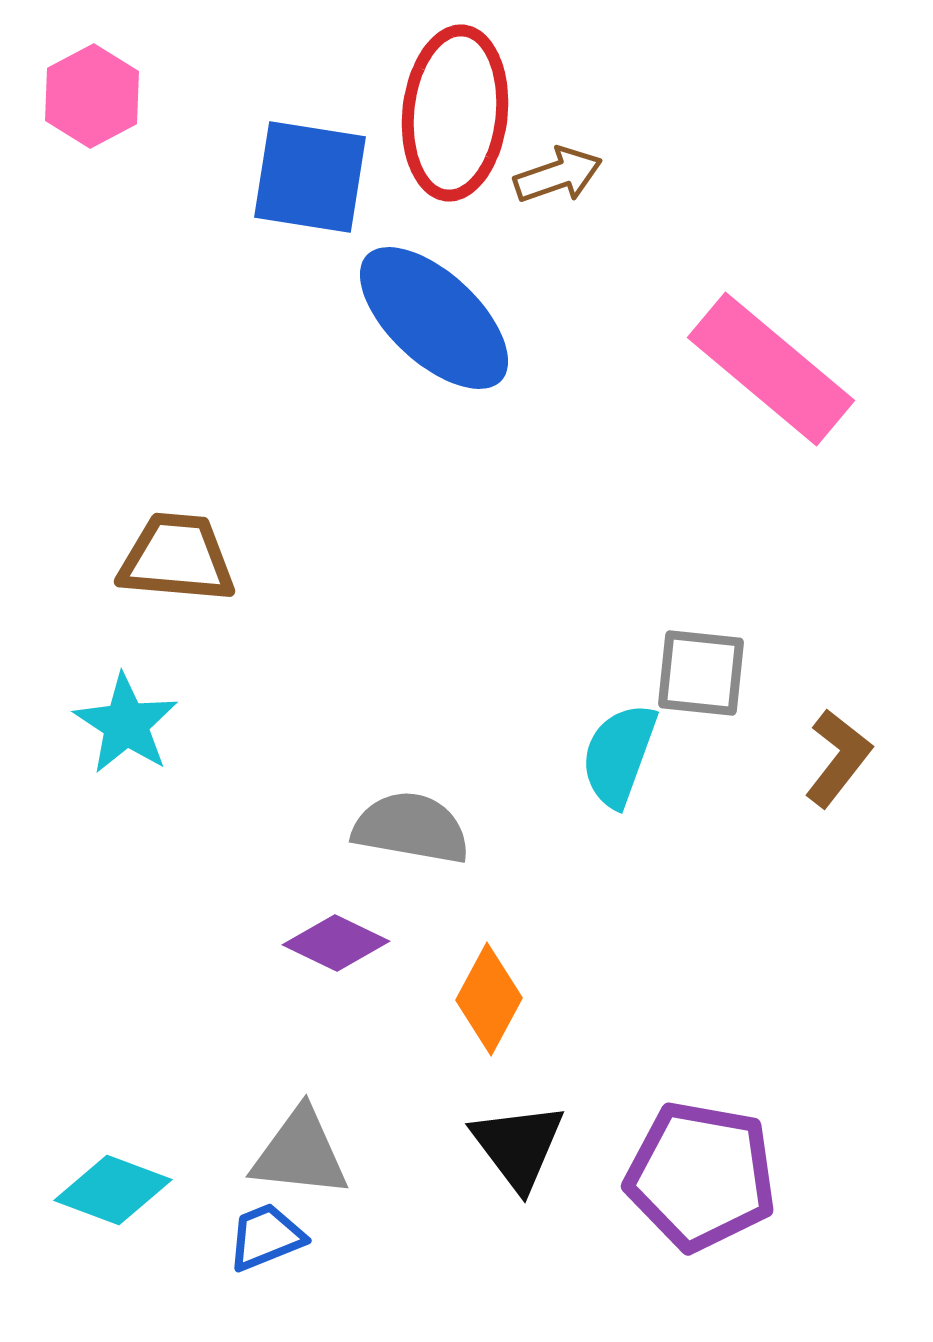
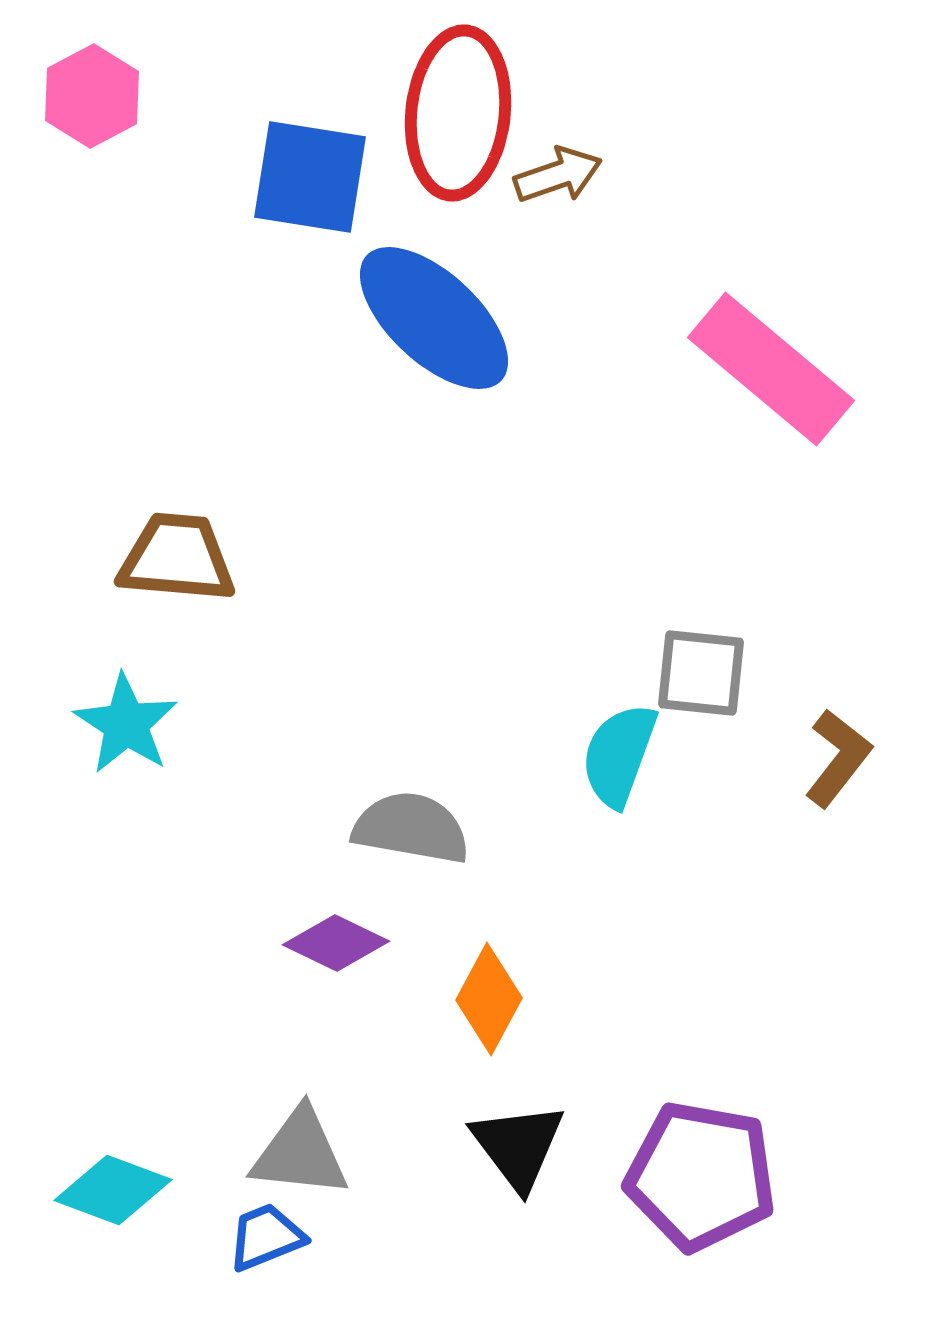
red ellipse: moved 3 px right
